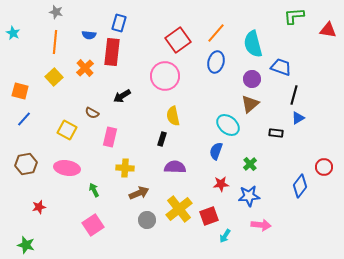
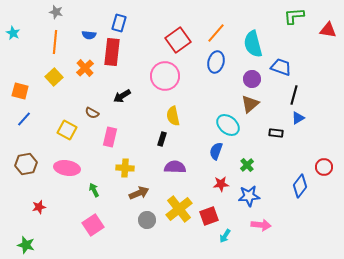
green cross at (250, 164): moved 3 px left, 1 px down
